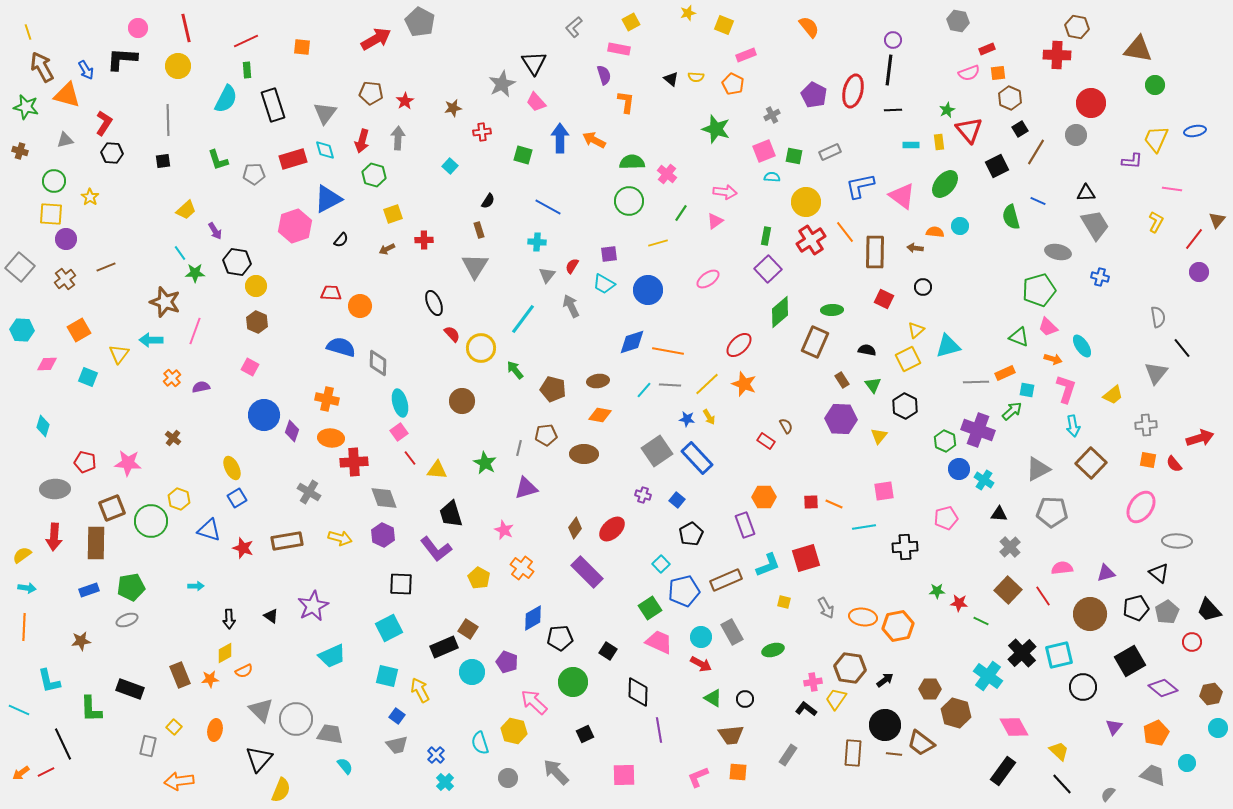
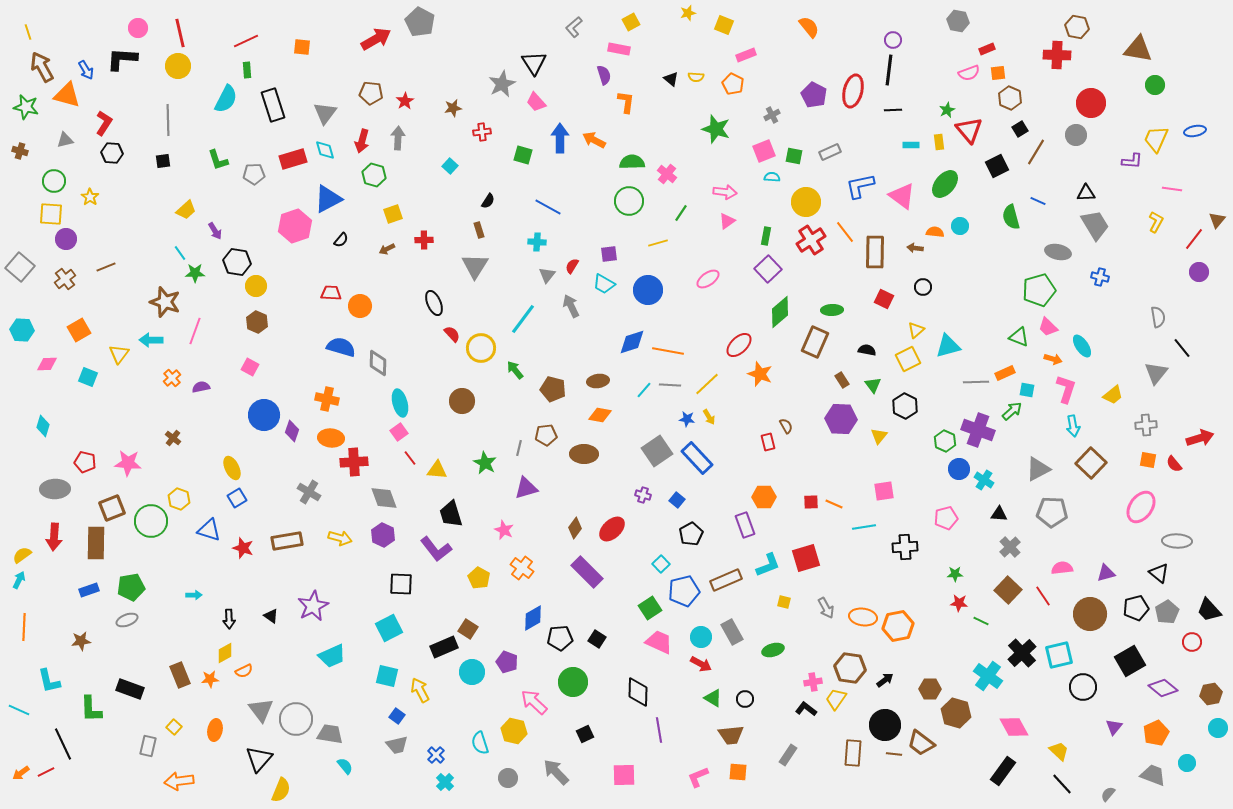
red line at (186, 28): moved 6 px left, 5 px down
pink triangle at (715, 221): moved 12 px right
orange star at (744, 384): moved 16 px right, 10 px up
red rectangle at (766, 441): moved 2 px right, 1 px down; rotated 42 degrees clockwise
cyan arrow at (196, 586): moved 2 px left, 9 px down
cyan arrow at (27, 588): moved 8 px left, 8 px up; rotated 72 degrees counterclockwise
green star at (937, 591): moved 18 px right, 17 px up
black square at (608, 651): moved 11 px left, 12 px up
gray triangle at (261, 710): rotated 8 degrees clockwise
